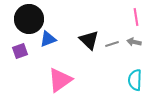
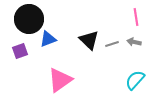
cyan semicircle: rotated 40 degrees clockwise
